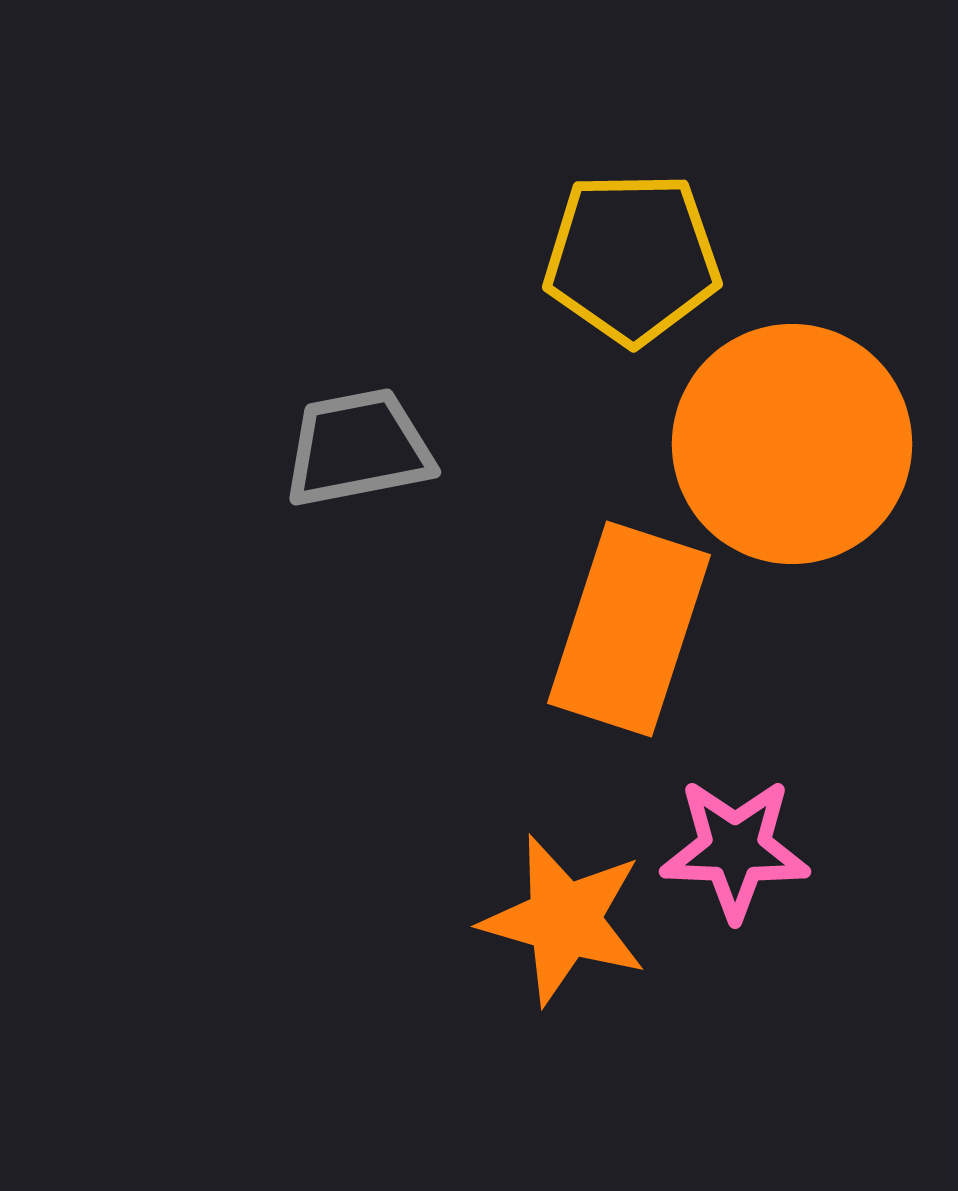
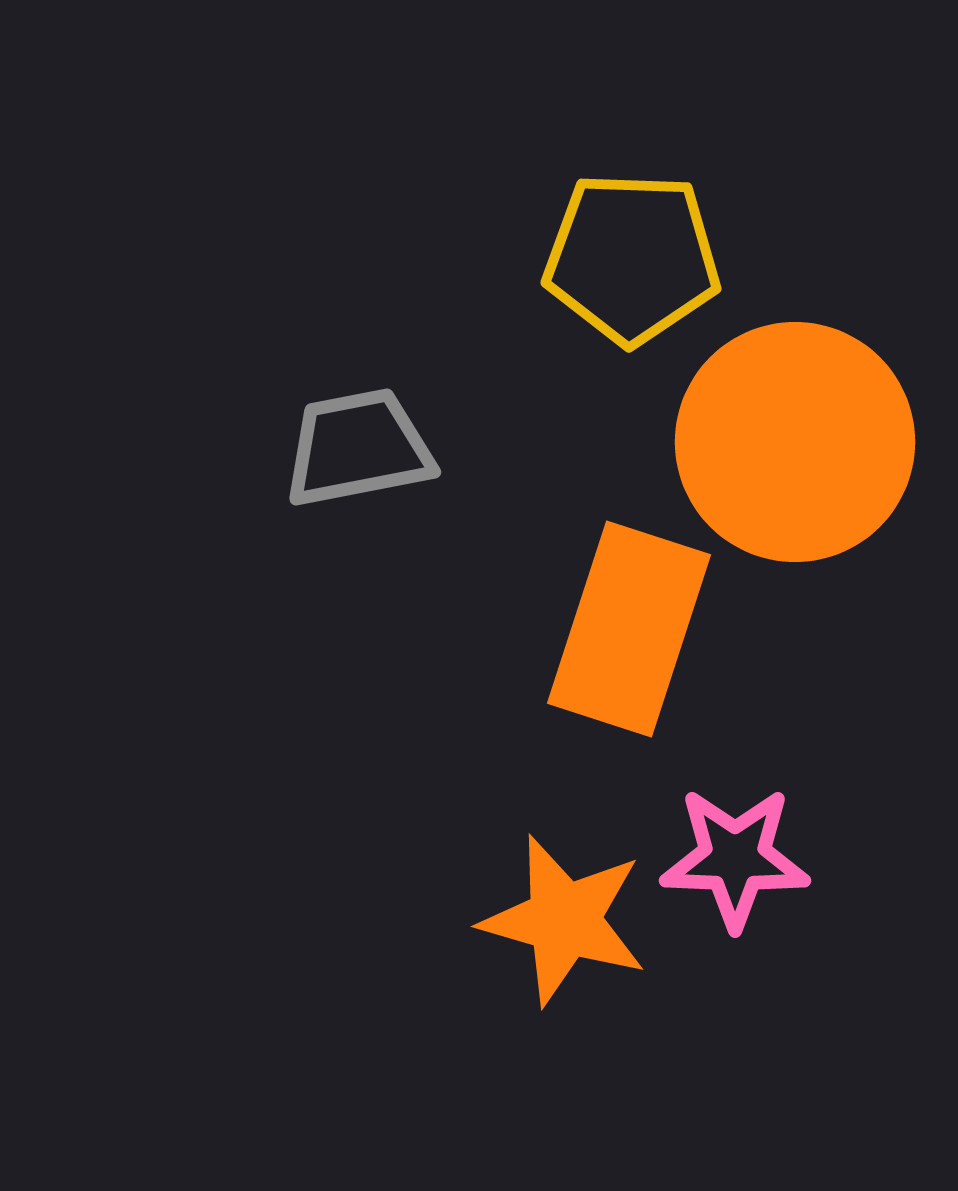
yellow pentagon: rotated 3 degrees clockwise
orange circle: moved 3 px right, 2 px up
pink star: moved 9 px down
